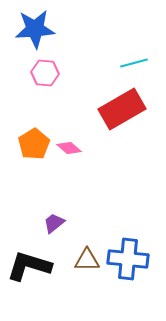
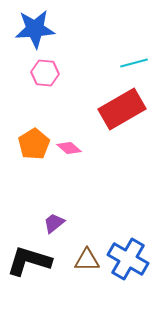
blue cross: rotated 24 degrees clockwise
black L-shape: moved 5 px up
